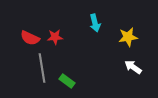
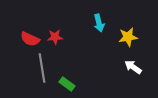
cyan arrow: moved 4 px right
red semicircle: moved 1 px down
green rectangle: moved 3 px down
